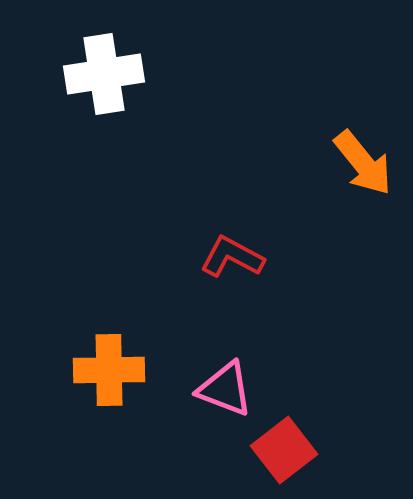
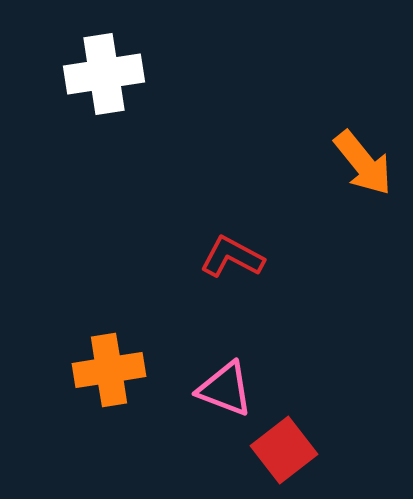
orange cross: rotated 8 degrees counterclockwise
